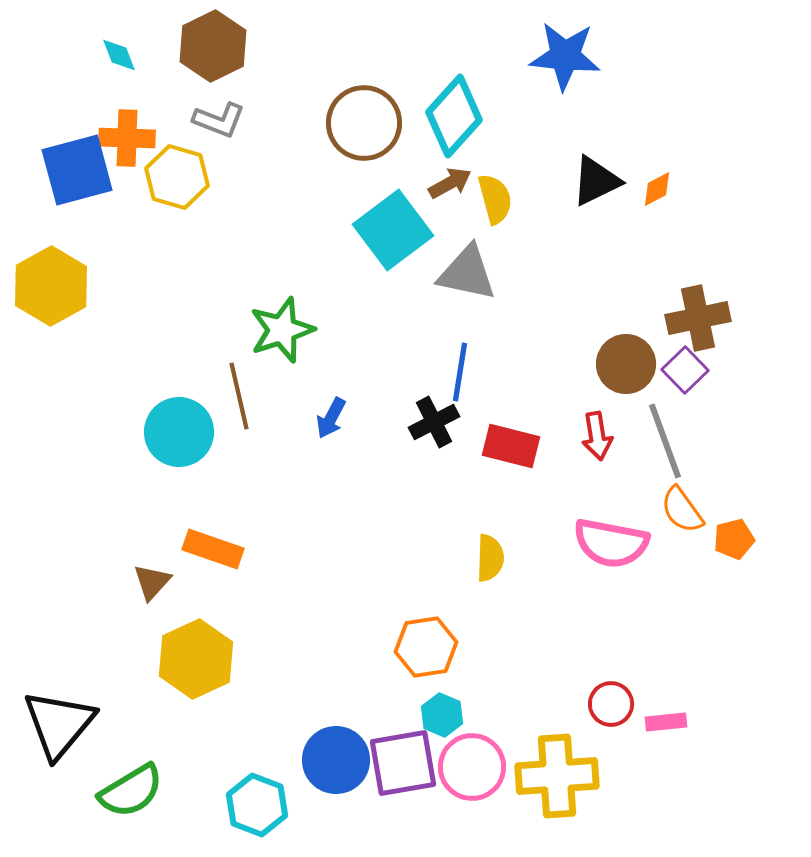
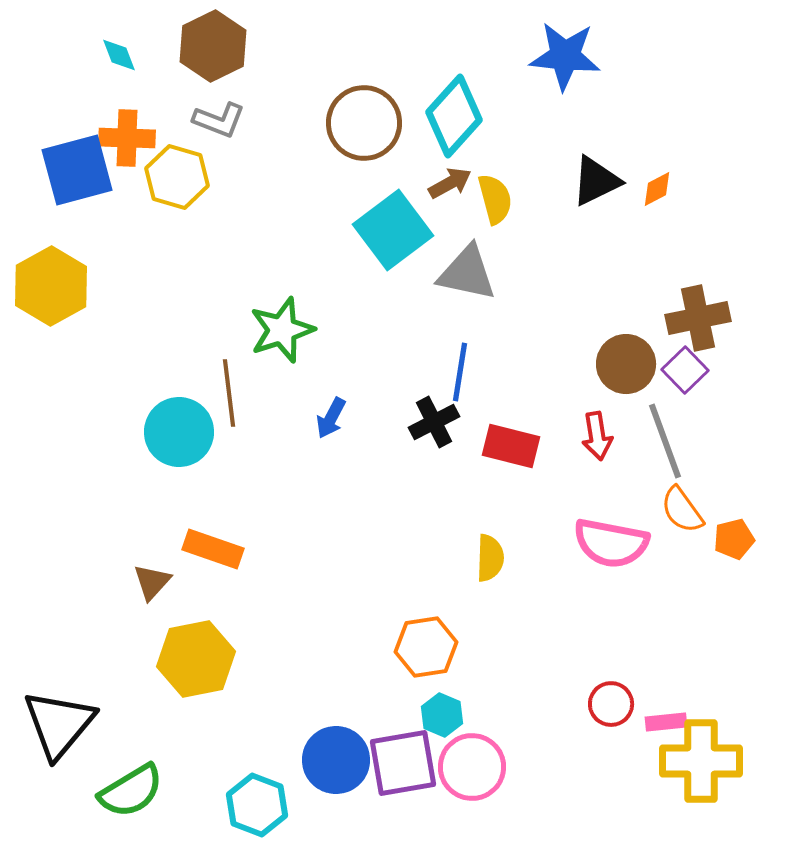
brown line at (239, 396): moved 10 px left, 3 px up; rotated 6 degrees clockwise
yellow hexagon at (196, 659): rotated 14 degrees clockwise
yellow cross at (557, 776): moved 144 px right, 15 px up; rotated 4 degrees clockwise
